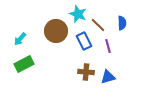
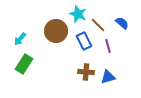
blue semicircle: rotated 48 degrees counterclockwise
green rectangle: rotated 30 degrees counterclockwise
